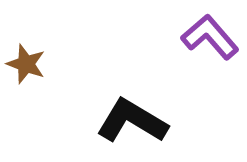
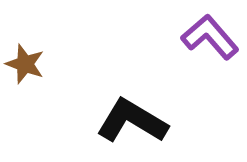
brown star: moved 1 px left
